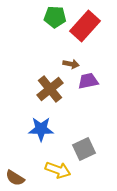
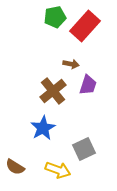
green pentagon: rotated 15 degrees counterclockwise
purple trapezoid: moved 4 px down; rotated 120 degrees clockwise
brown cross: moved 3 px right, 2 px down
blue star: moved 2 px right, 1 px up; rotated 30 degrees counterclockwise
brown semicircle: moved 11 px up
